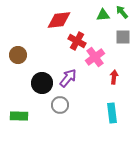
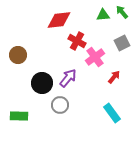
gray square: moved 1 px left, 6 px down; rotated 28 degrees counterclockwise
red arrow: rotated 32 degrees clockwise
cyan rectangle: rotated 30 degrees counterclockwise
